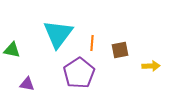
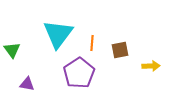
green triangle: rotated 42 degrees clockwise
